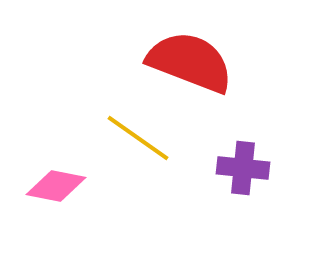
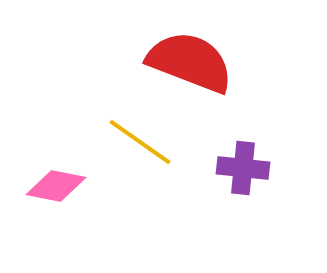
yellow line: moved 2 px right, 4 px down
